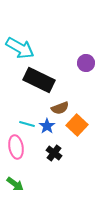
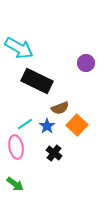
cyan arrow: moved 1 px left
black rectangle: moved 2 px left, 1 px down
cyan line: moved 2 px left; rotated 49 degrees counterclockwise
